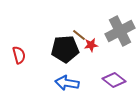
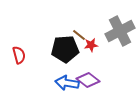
purple diamond: moved 26 px left
